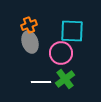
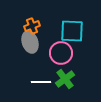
orange cross: moved 3 px right, 1 px down
